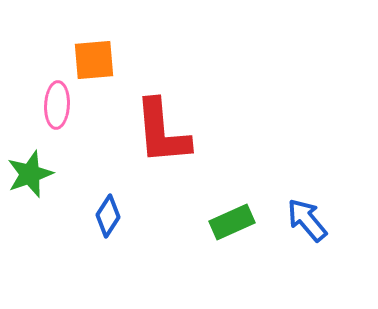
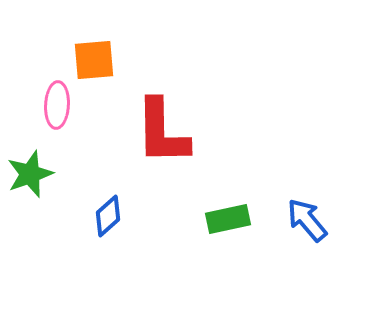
red L-shape: rotated 4 degrees clockwise
blue diamond: rotated 15 degrees clockwise
green rectangle: moved 4 px left, 3 px up; rotated 12 degrees clockwise
